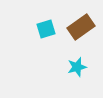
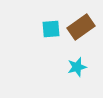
cyan square: moved 5 px right; rotated 12 degrees clockwise
